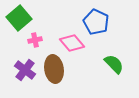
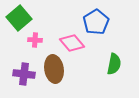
blue pentagon: rotated 15 degrees clockwise
pink cross: rotated 16 degrees clockwise
green semicircle: rotated 55 degrees clockwise
purple cross: moved 1 px left, 4 px down; rotated 30 degrees counterclockwise
